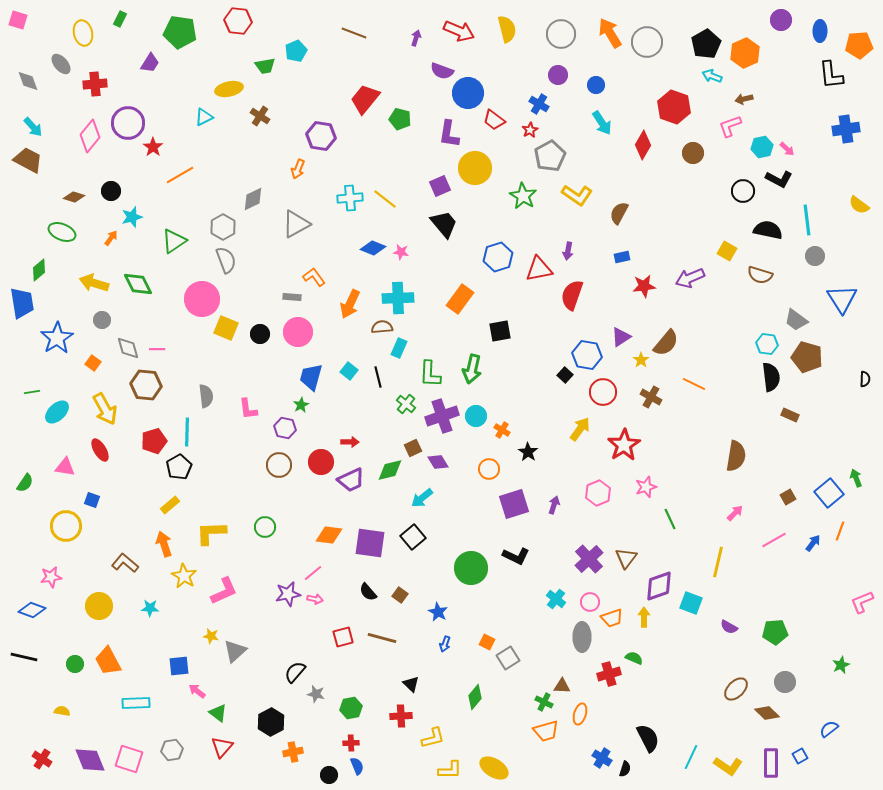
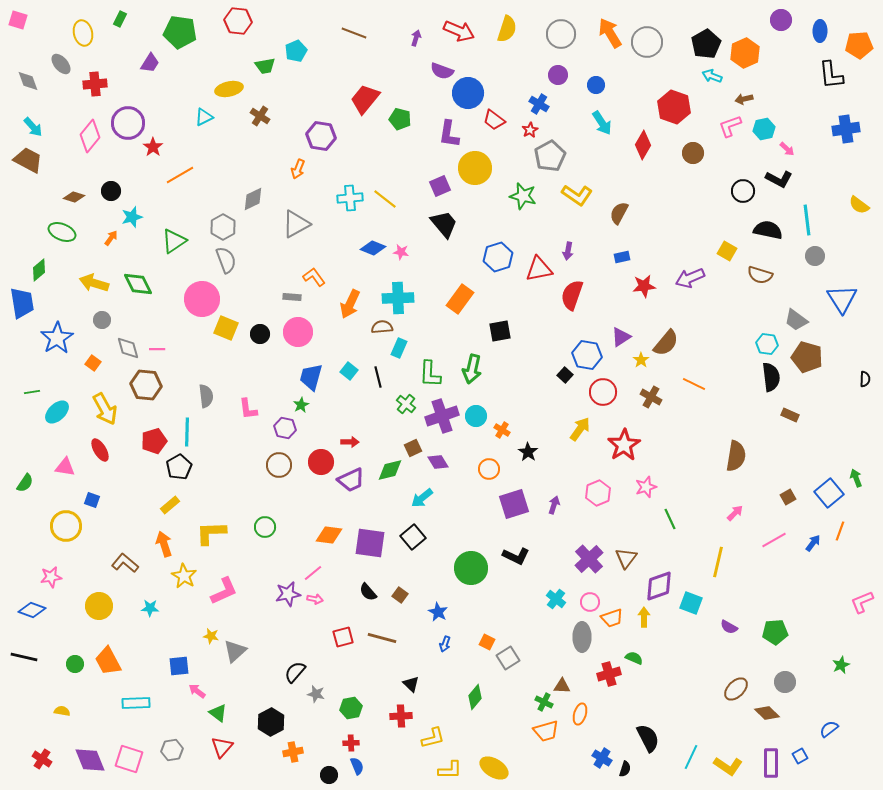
yellow semicircle at (507, 29): rotated 32 degrees clockwise
cyan hexagon at (762, 147): moved 2 px right, 18 px up
green star at (523, 196): rotated 16 degrees counterclockwise
